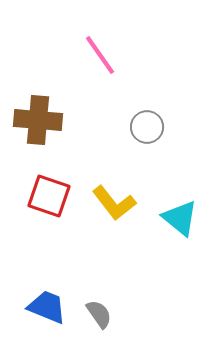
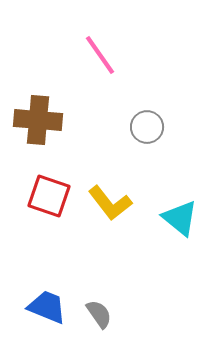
yellow L-shape: moved 4 px left
